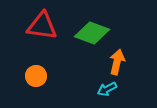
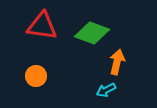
cyan arrow: moved 1 px left, 1 px down
